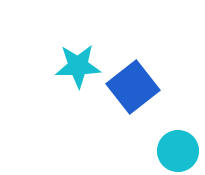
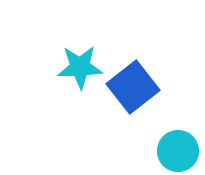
cyan star: moved 2 px right, 1 px down
